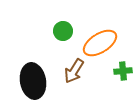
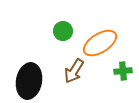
black ellipse: moved 4 px left; rotated 20 degrees clockwise
